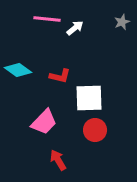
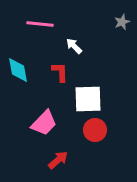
pink line: moved 7 px left, 5 px down
white arrow: moved 1 px left, 18 px down; rotated 96 degrees counterclockwise
cyan diamond: rotated 44 degrees clockwise
red L-shape: moved 4 px up; rotated 105 degrees counterclockwise
white square: moved 1 px left, 1 px down
pink trapezoid: moved 1 px down
red arrow: rotated 80 degrees clockwise
